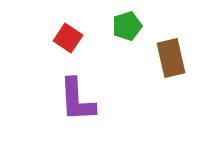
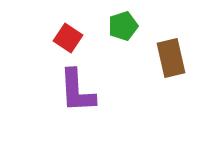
green pentagon: moved 4 px left
purple L-shape: moved 9 px up
